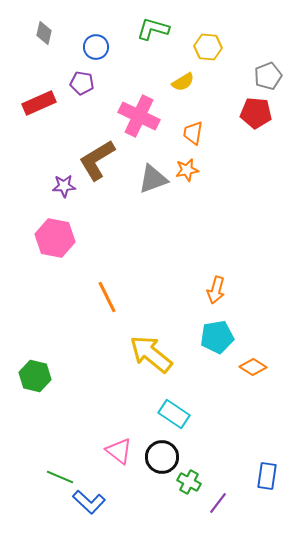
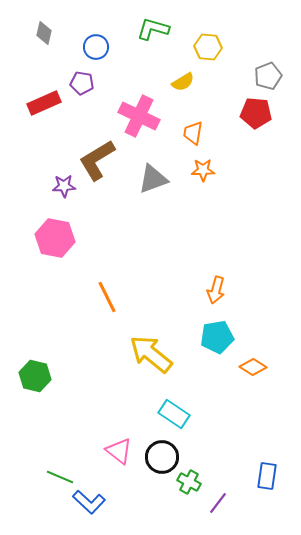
red rectangle: moved 5 px right
orange star: moved 16 px right; rotated 10 degrees clockwise
